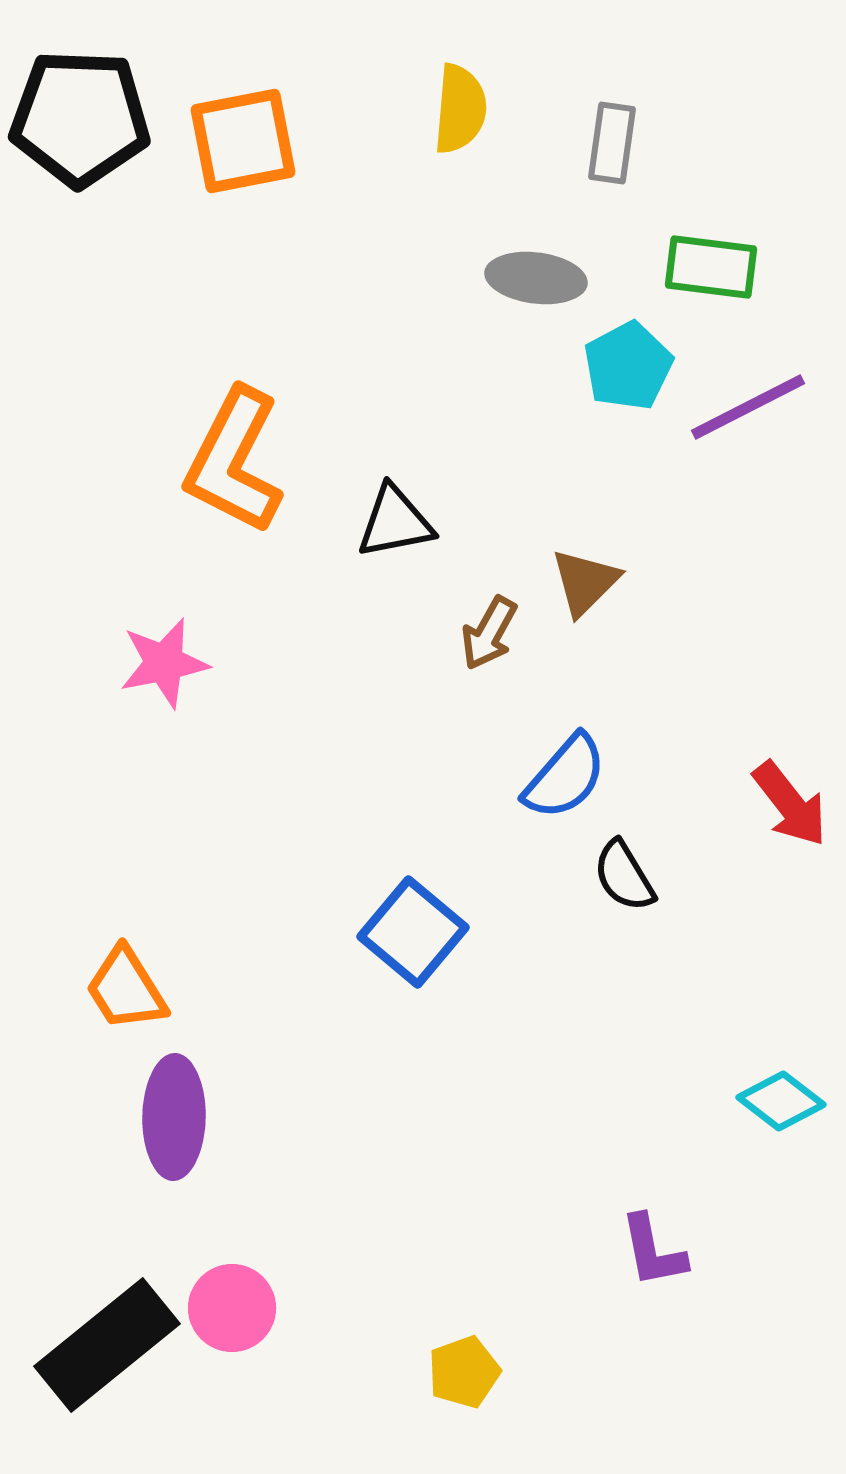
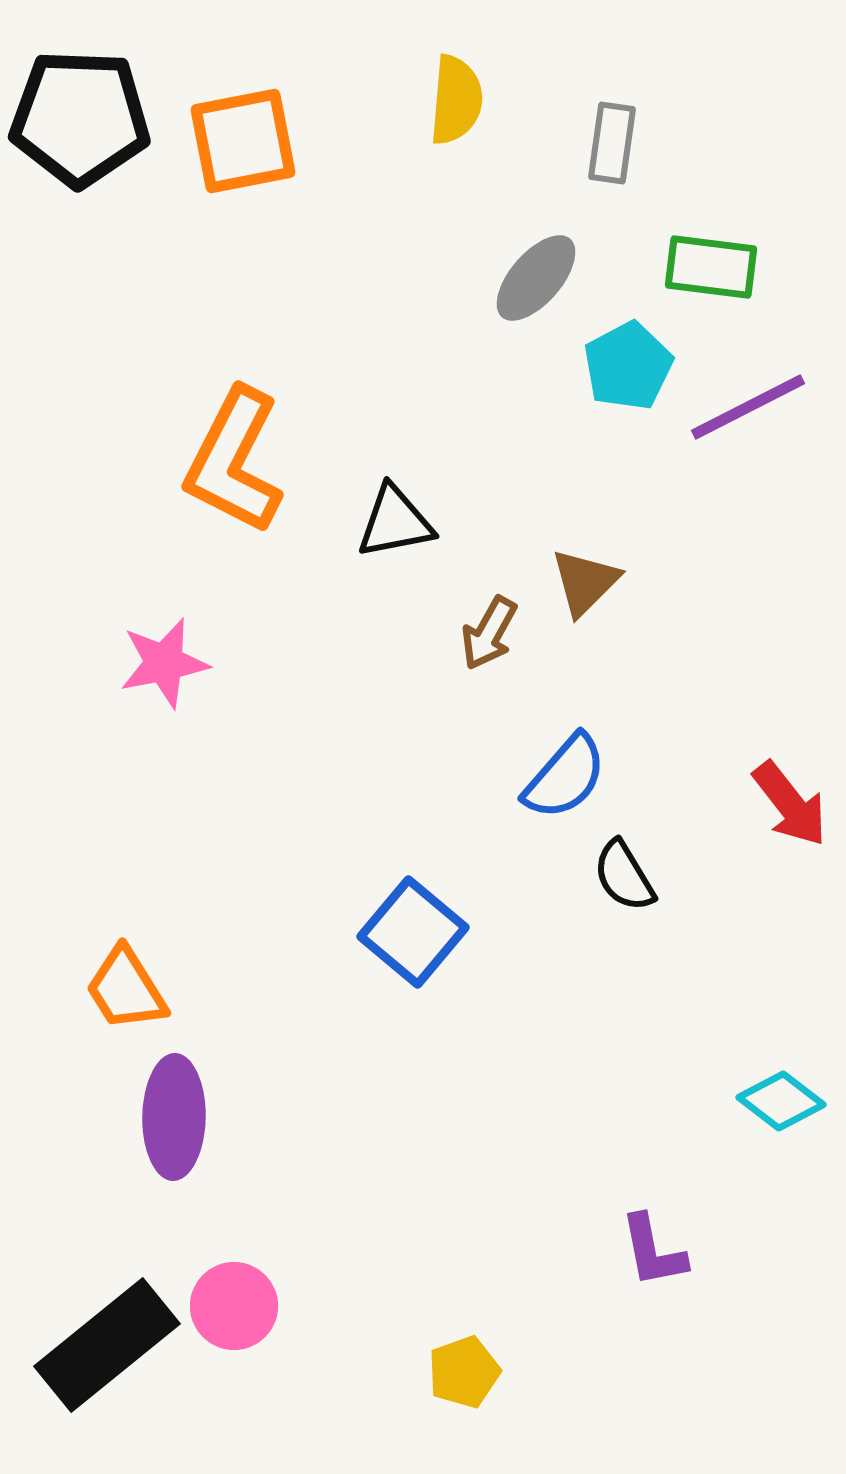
yellow semicircle: moved 4 px left, 9 px up
gray ellipse: rotated 56 degrees counterclockwise
pink circle: moved 2 px right, 2 px up
